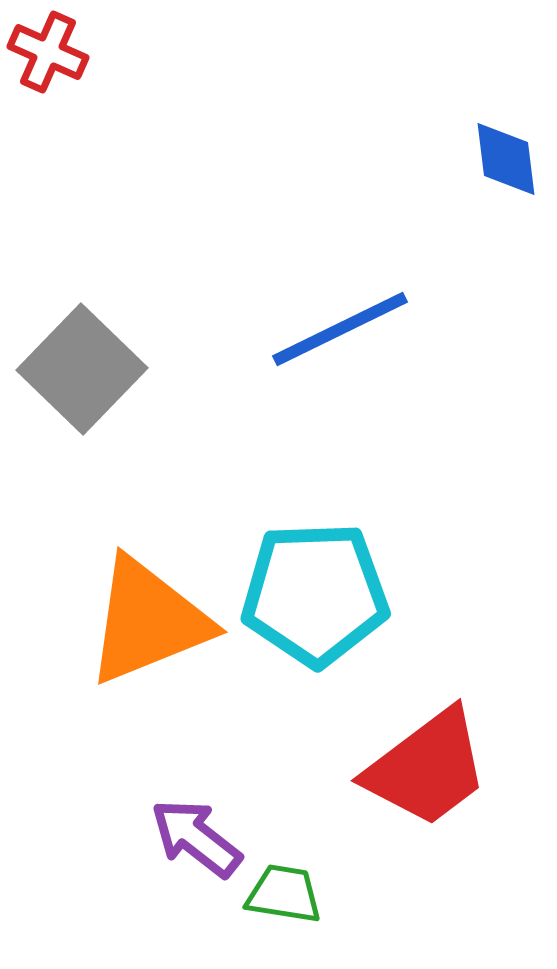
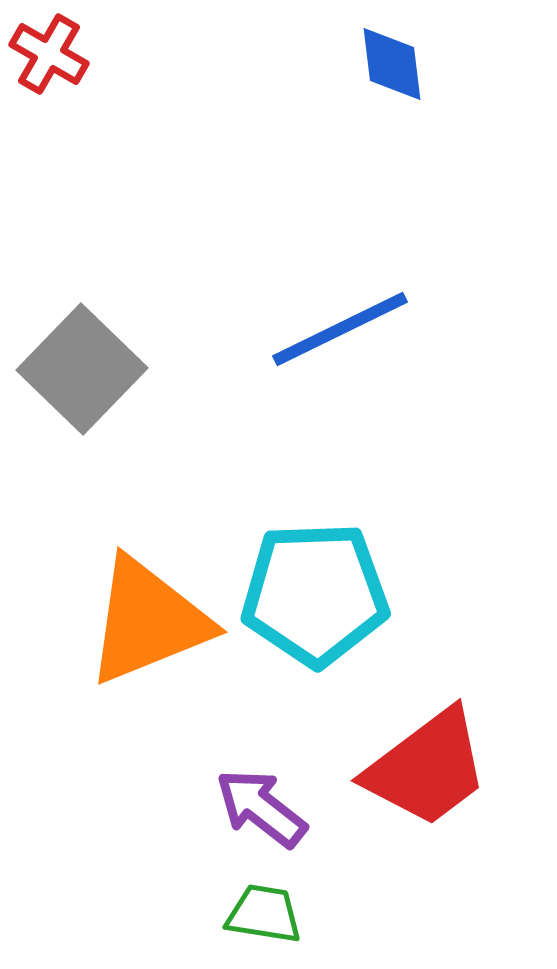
red cross: moved 1 px right, 2 px down; rotated 6 degrees clockwise
blue diamond: moved 114 px left, 95 px up
purple arrow: moved 65 px right, 30 px up
green trapezoid: moved 20 px left, 20 px down
